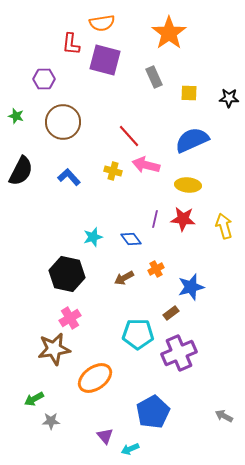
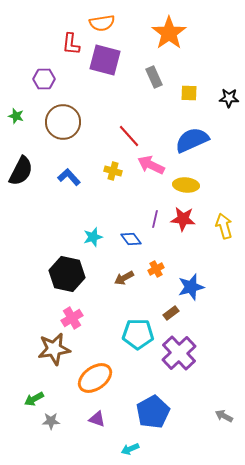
pink arrow: moved 5 px right; rotated 12 degrees clockwise
yellow ellipse: moved 2 px left
pink cross: moved 2 px right
purple cross: rotated 20 degrees counterclockwise
purple triangle: moved 8 px left, 17 px up; rotated 30 degrees counterclockwise
